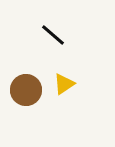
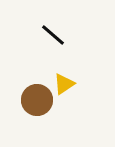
brown circle: moved 11 px right, 10 px down
